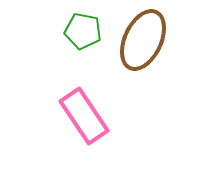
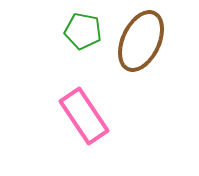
brown ellipse: moved 2 px left, 1 px down
